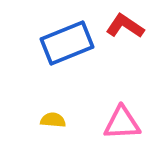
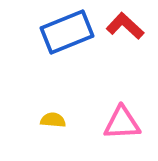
red L-shape: rotated 9 degrees clockwise
blue rectangle: moved 11 px up
